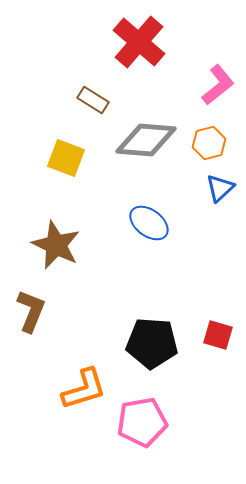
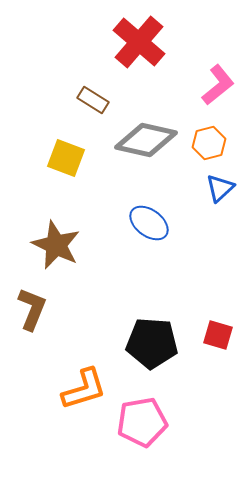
gray diamond: rotated 8 degrees clockwise
brown L-shape: moved 1 px right, 2 px up
